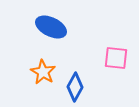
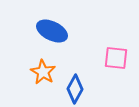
blue ellipse: moved 1 px right, 4 px down
blue diamond: moved 2 px down
